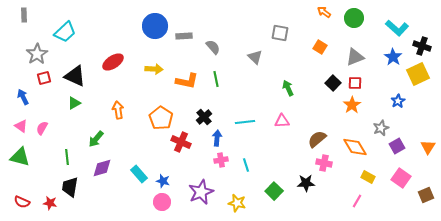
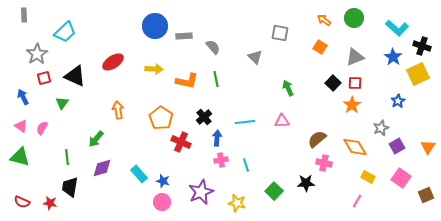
orange arrow at (324, 12): moved 8 px down
green triangle at (74, 103): moved 12 px left; rotated 24 degrees counterclockwise
